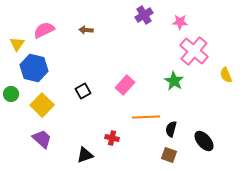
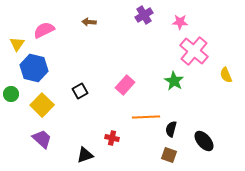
brown arrow: moved 3 px right, 8 px up
black square: moved 3 px left
